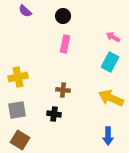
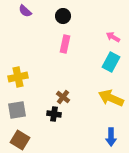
cyan rectangle: moved 1 px right
brown cross: moved 7 px down; rotated 32 degrees clockwise
blue arrow: moved 3 px right, 1 px down
